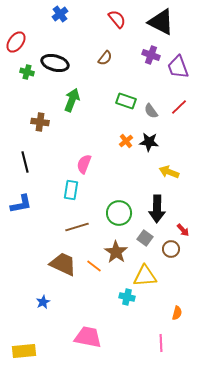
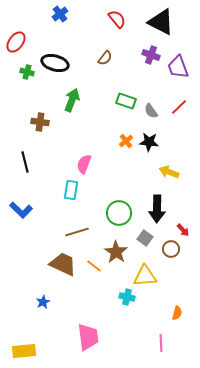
blue L-shape: moved 6 px down; rotated 55 degrees clockwise
brown line: moved 5 px down
pink trapezoid: rotated 72 degrees clockwise
